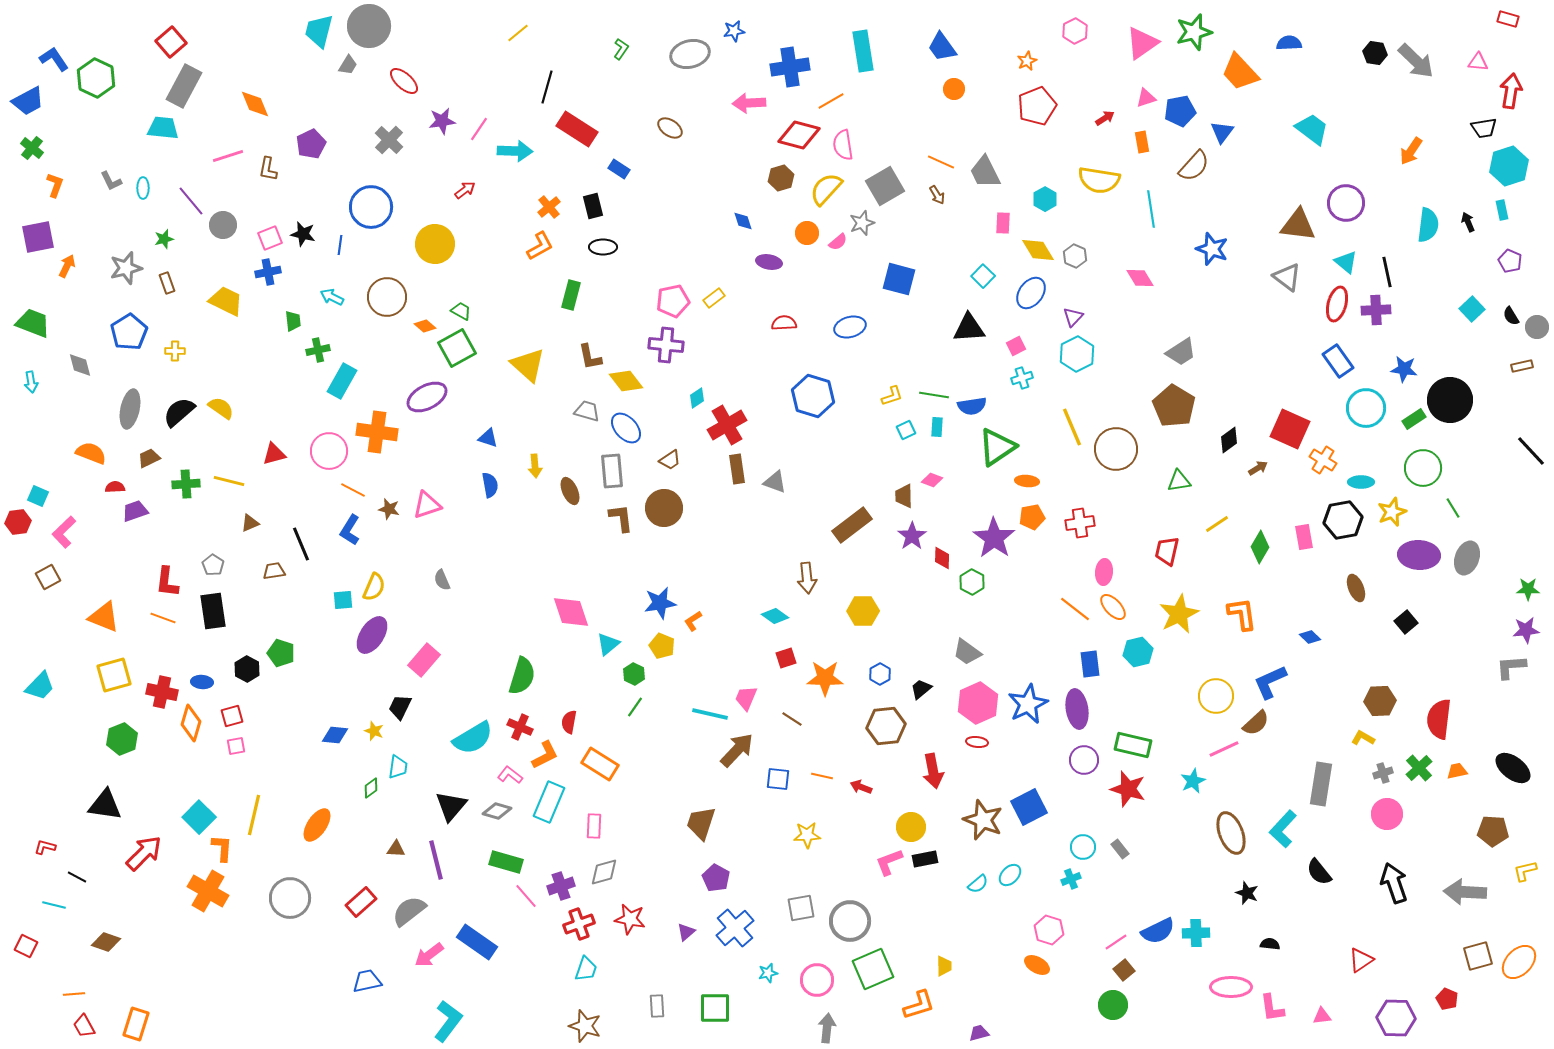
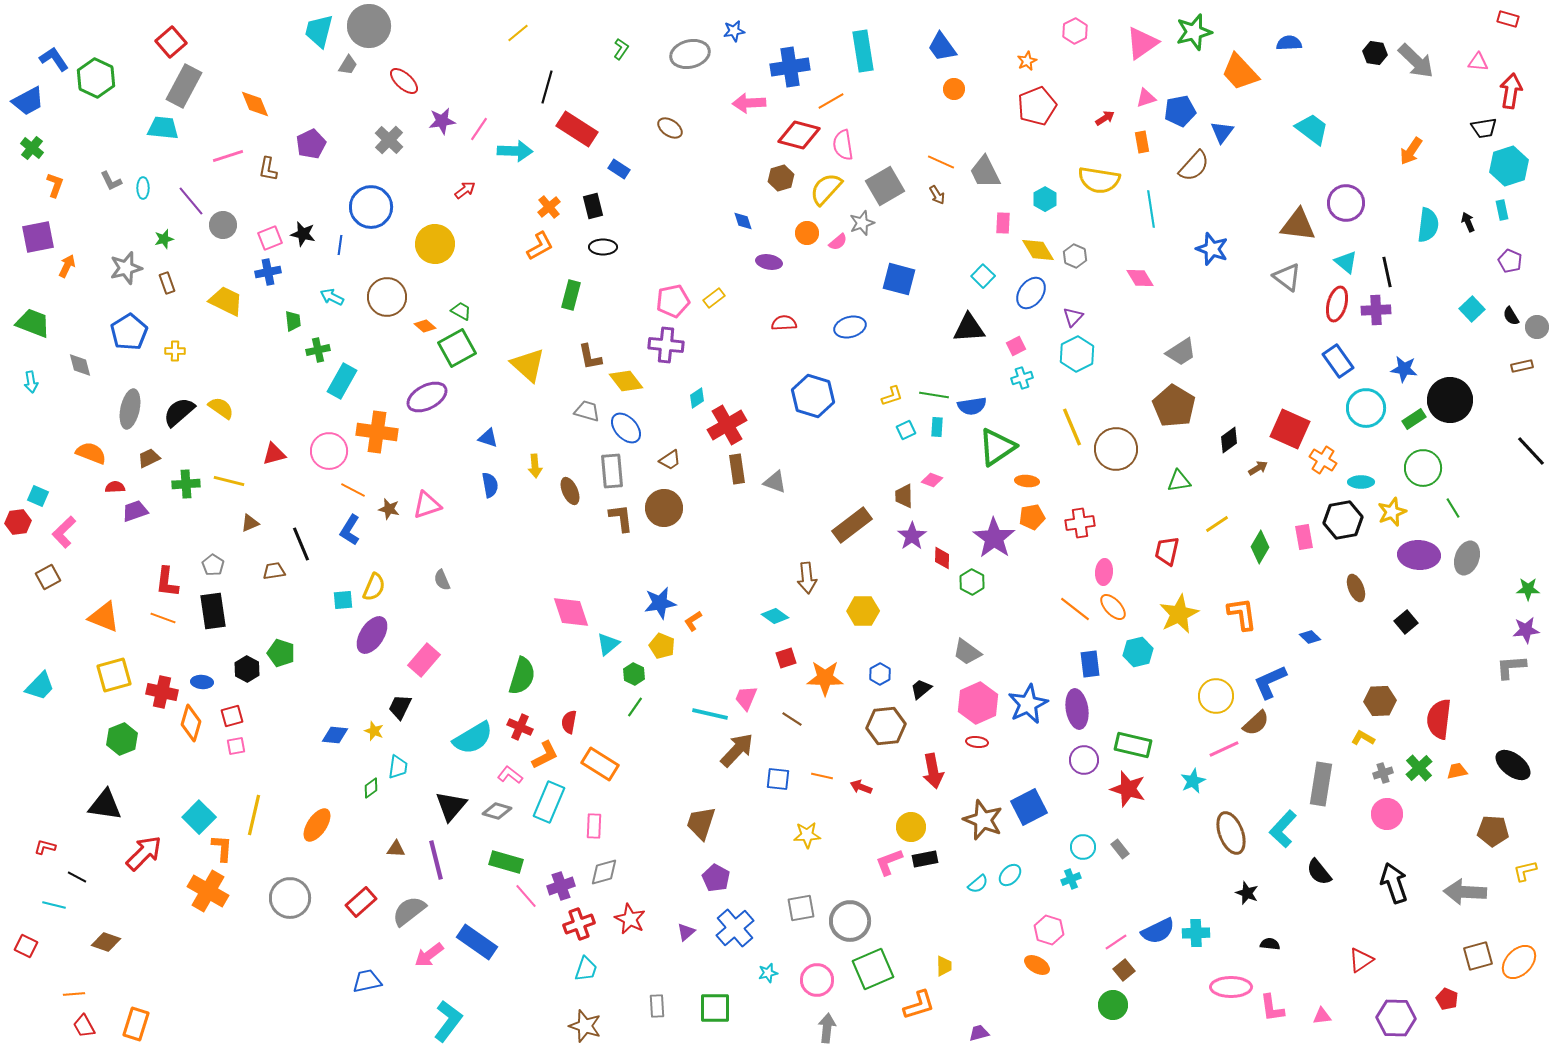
black ellipse at (1513, 768): moved 3 px up
red star at (630, 919): rotated 16 degrees clockwise
